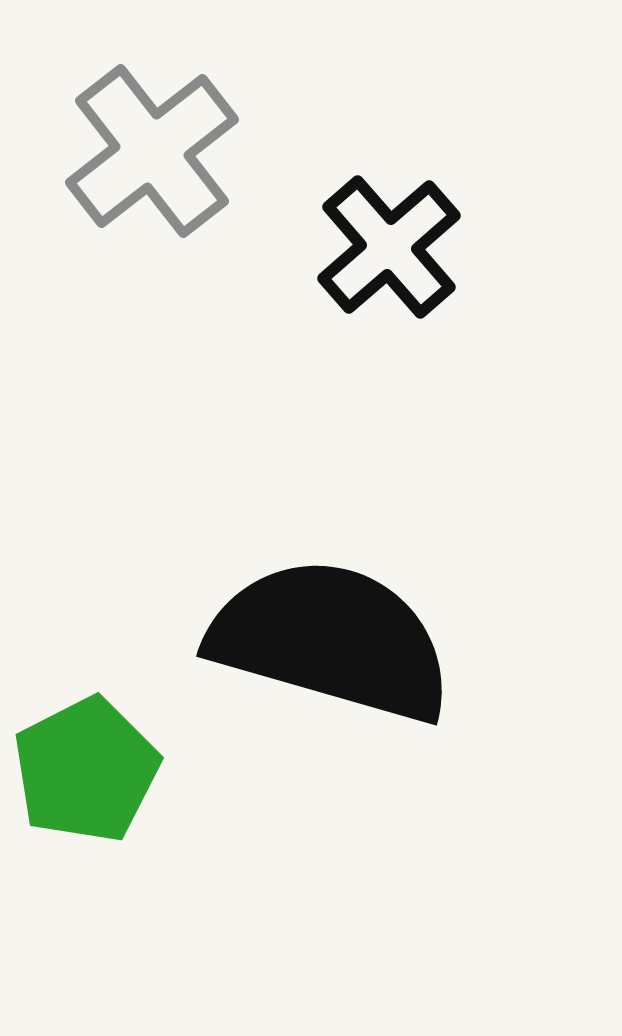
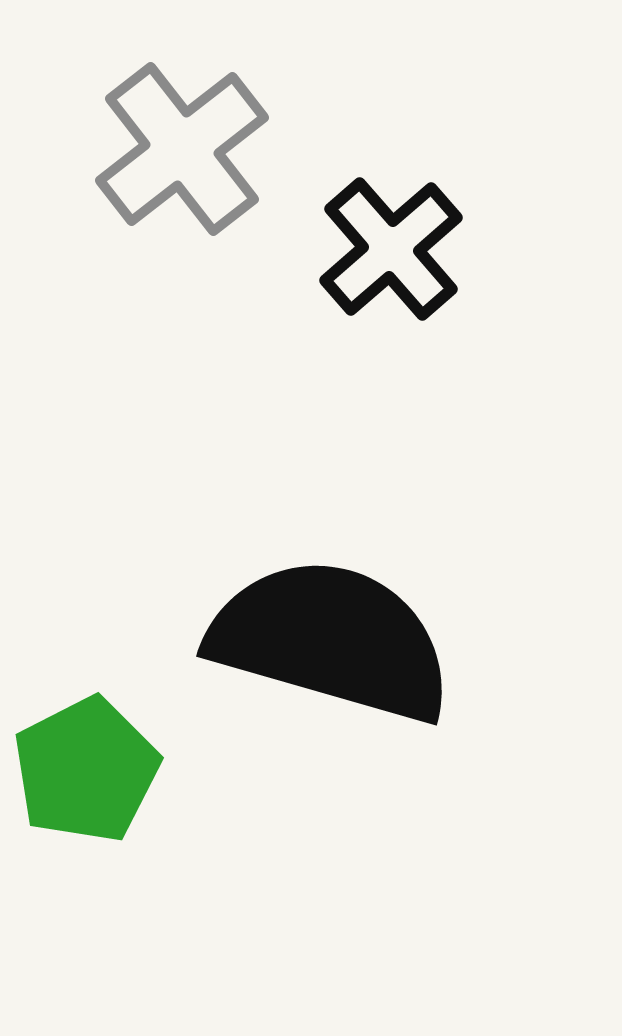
gray cross: moved 30 px right, 2 px up
black cross: moved 2 px right, 2 px down
